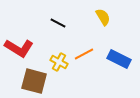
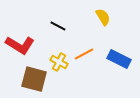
black line: moved 3 px down
red L-shape: moved 1 px right, 3 px up
brown square: moved 2 px up
